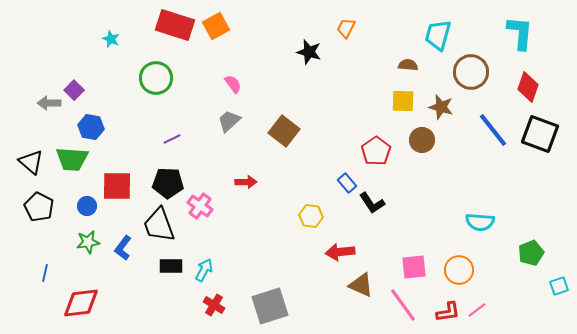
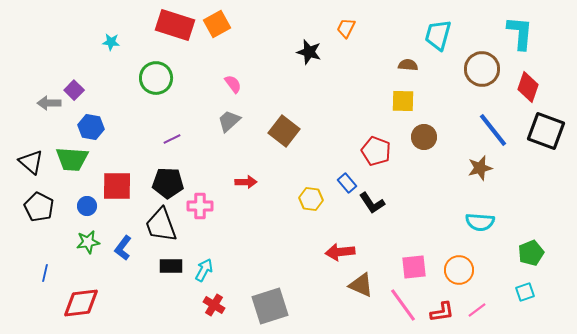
orange square at (216, 26): moved 1 px right, 2 px up
cyan star at (111, 39): moved 3 px down; rotated 18 degrees counterclockwise
brown circle at (471, 72): moved 11 px right, 3 px up
brown star at (441, 107): moved 39 px right, 61 px down; rotated 30 degrees counterclockwise
black square at (540, 134): moved 6 px right, 3 px up
brown circle at (422, 140): moved 2 px right, 3 px up
red pentagon at (376, 151): rotated 16 degrees counterclockwise
pink cross at (200, 206): rotated 35 degrees counterclockwise
yellow hexagon at (311, 216): moved 17 px up
black trapezoid at (159, 225): moved 2 px right
cyan square at (559, 286): moved 34 px left, 6 px down
red L-shape at (448, 312): moved 6 px left
